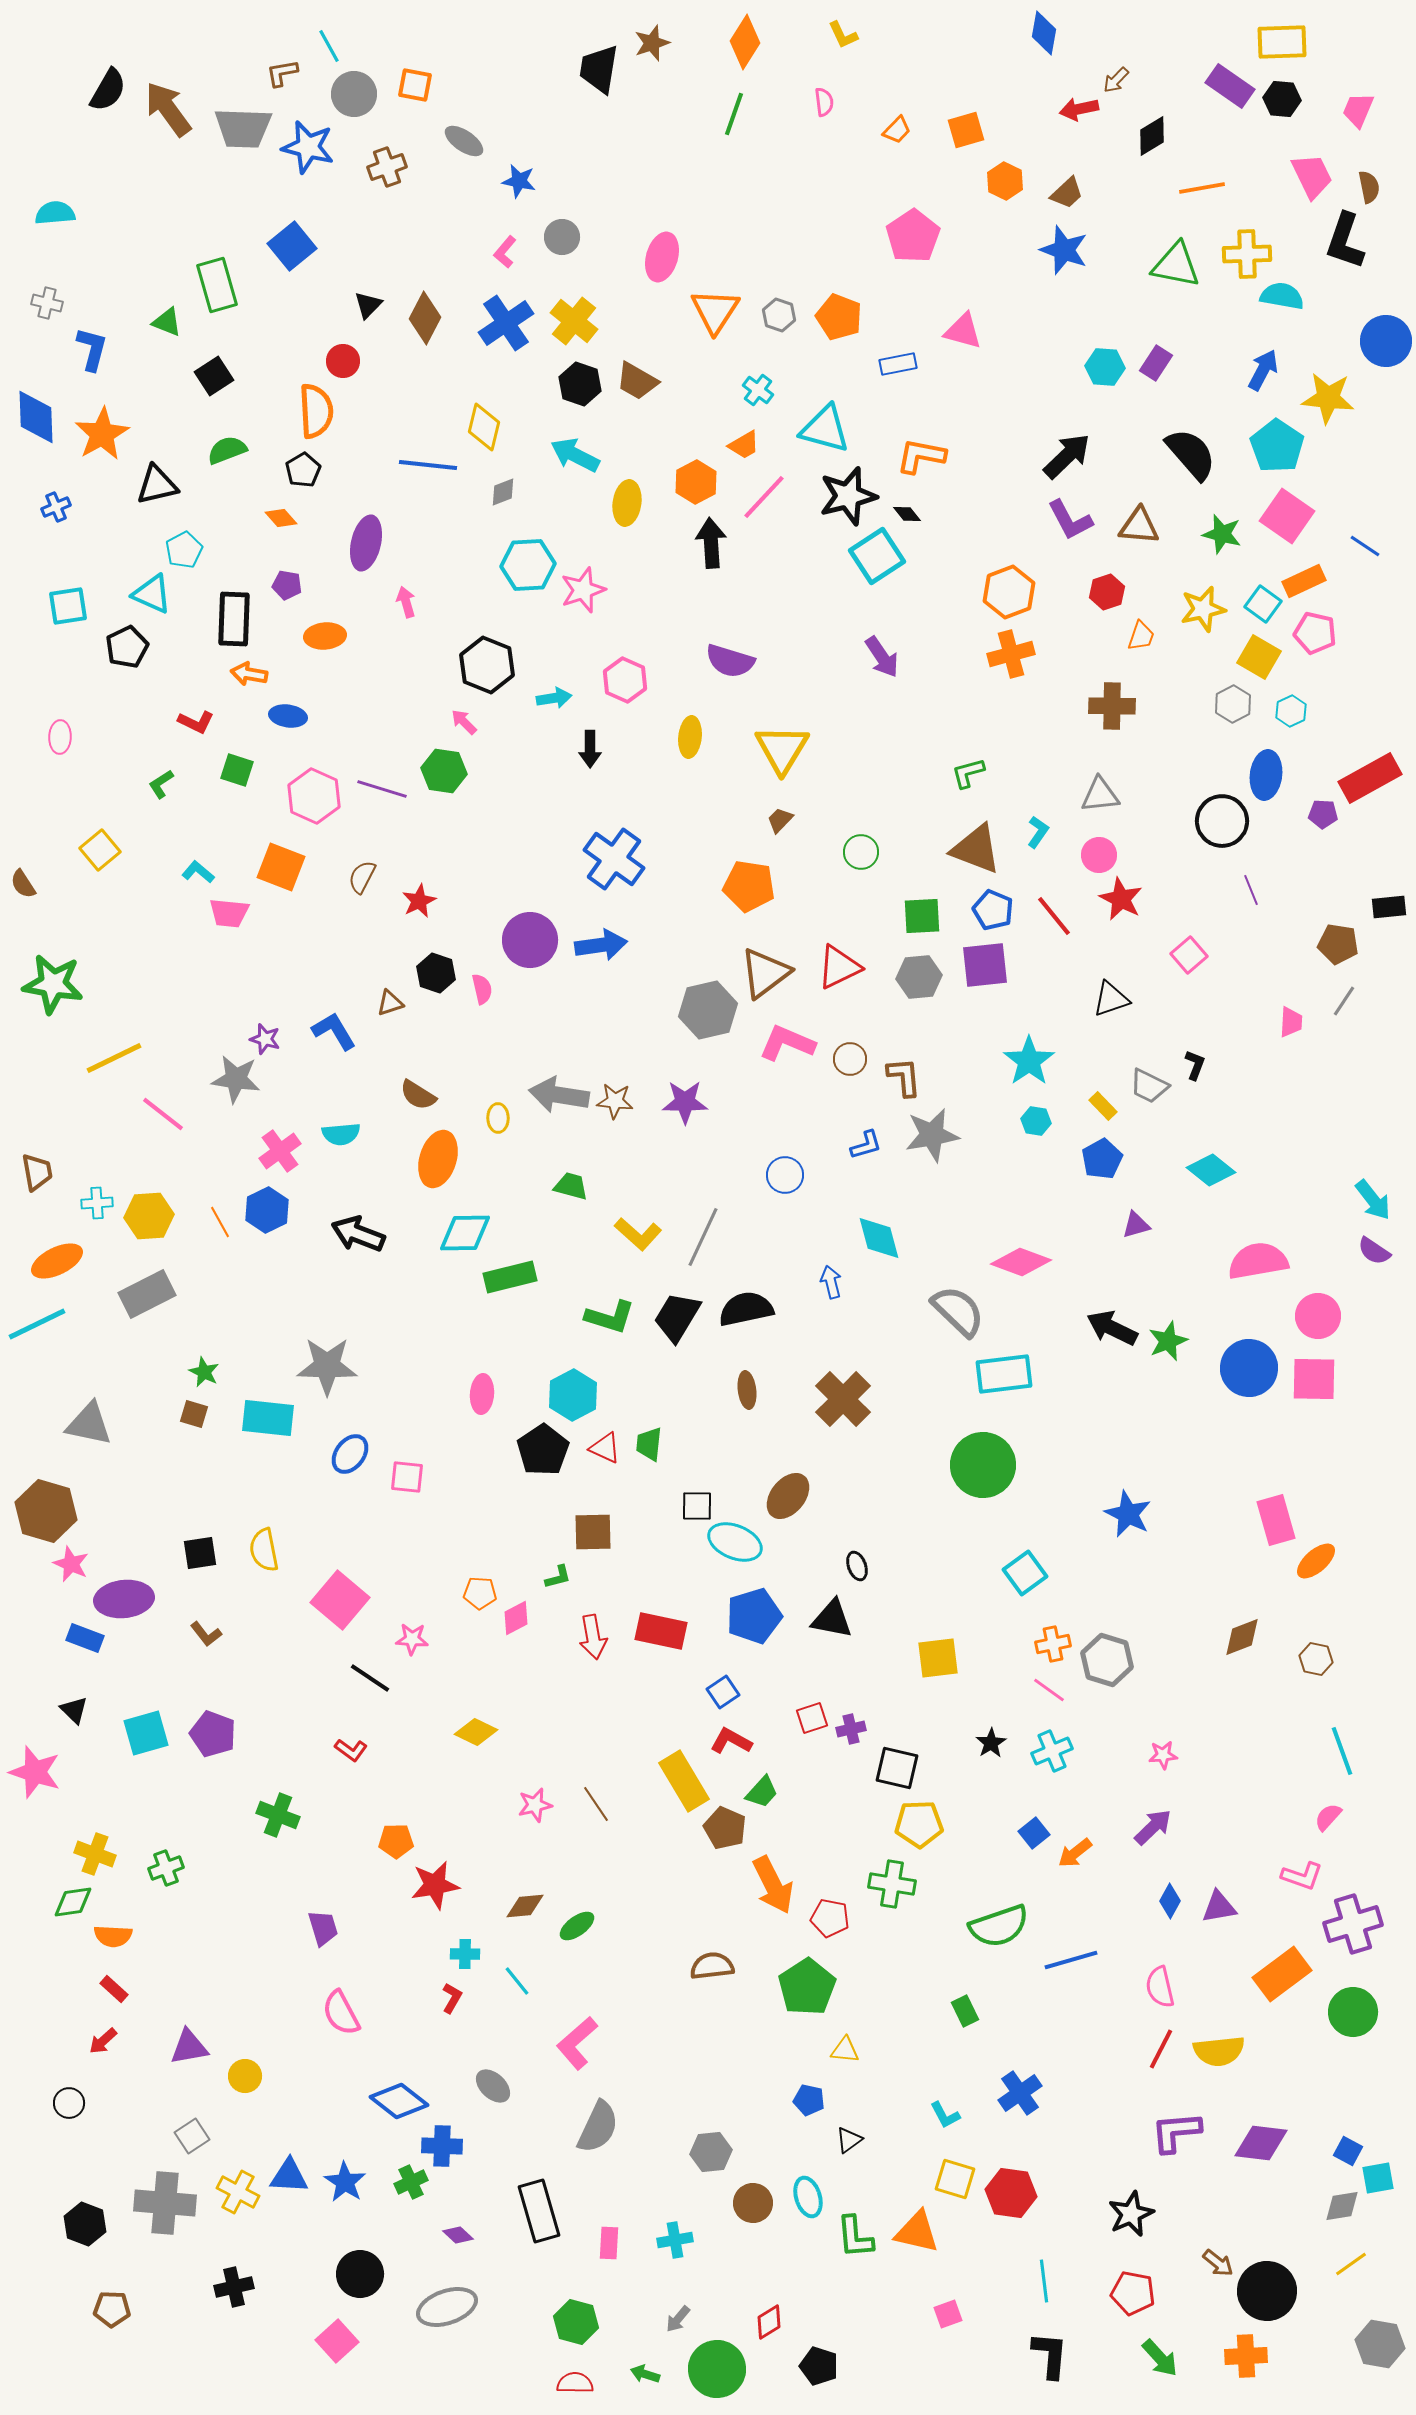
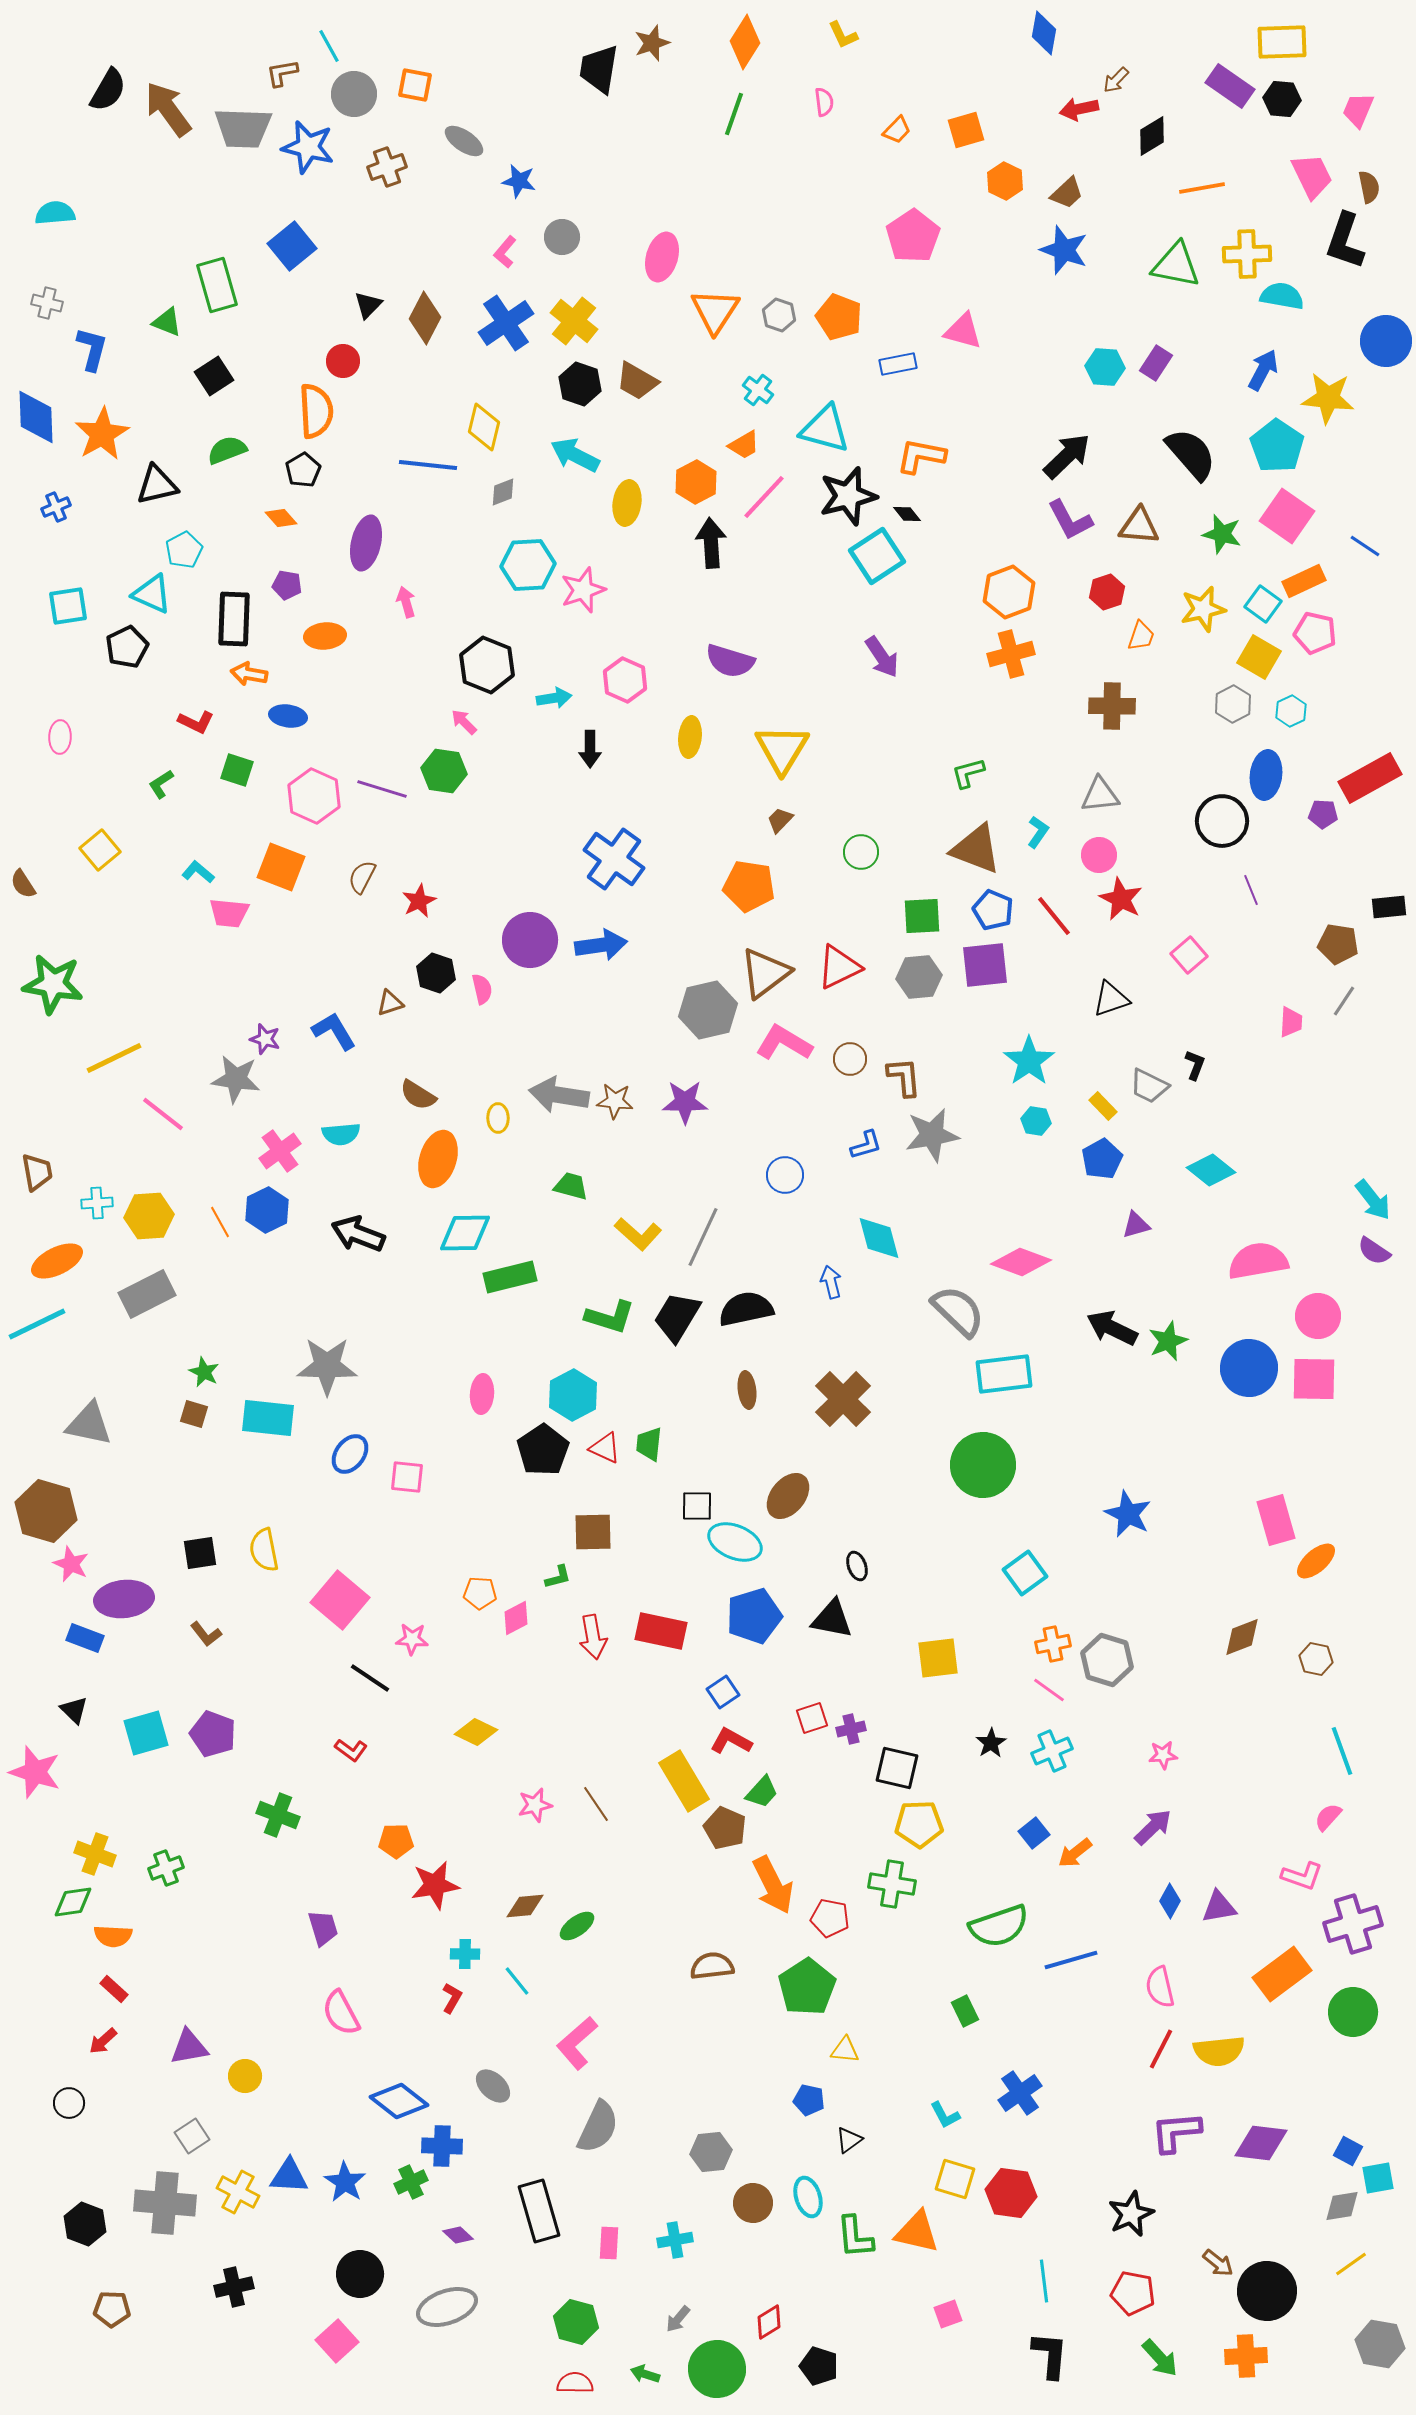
pink L-shape at (787, 1043): moved 3 px left; rotated 8 degrees clockwise
